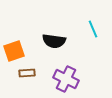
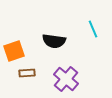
purple cross: rotated 15 degrees clockwise
